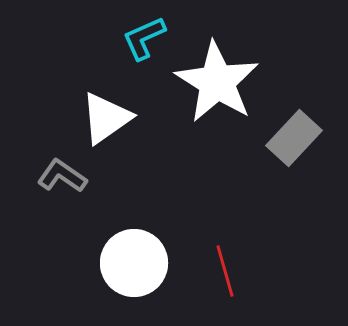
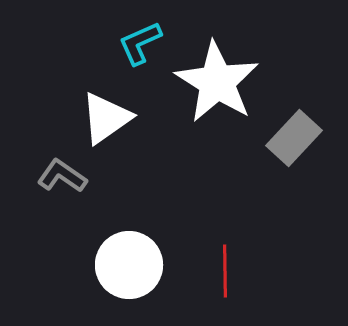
cyan L-shape: moved 4 px left, 5 px down
white circle: moved 5 px left, 2 px down
red line: rotated 15 degrees clockwise
